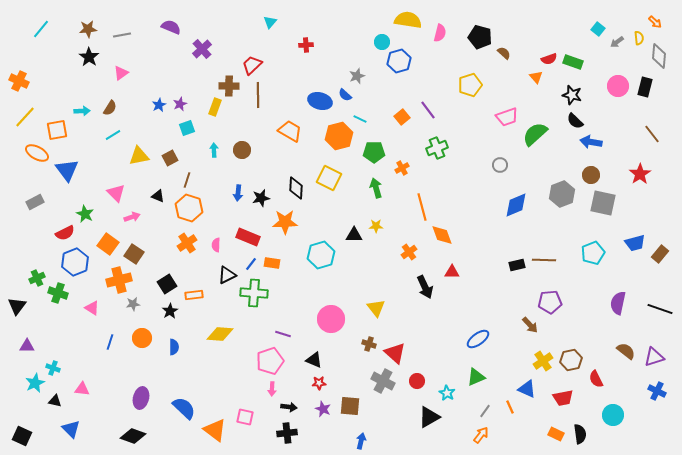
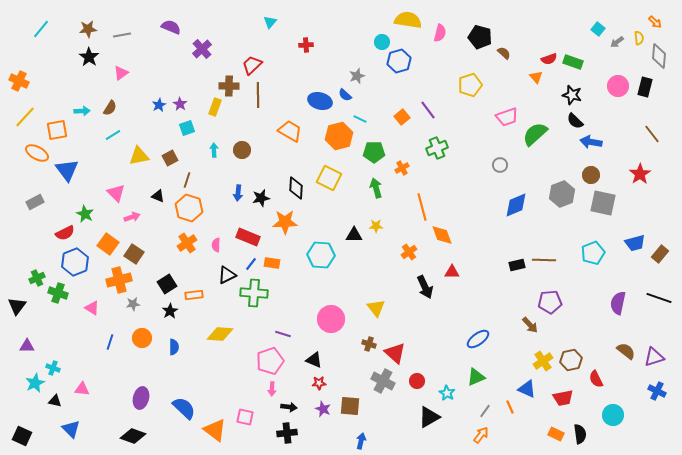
purple star at (180, 104): rotated 16 degrees counterclockwise
cyan hexagon at (321, 255): rotated 20 degrees clockwise
black line at (660, 309): moved 1 px left, 11 px up
